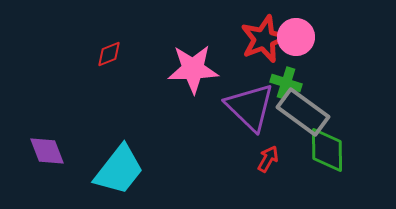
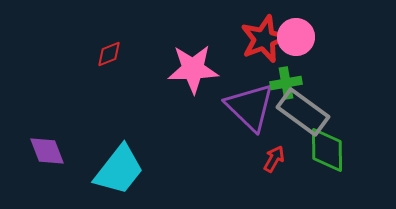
green cross: rotated 28 degrees counterclockwise
red arrow: moved 6 px right
